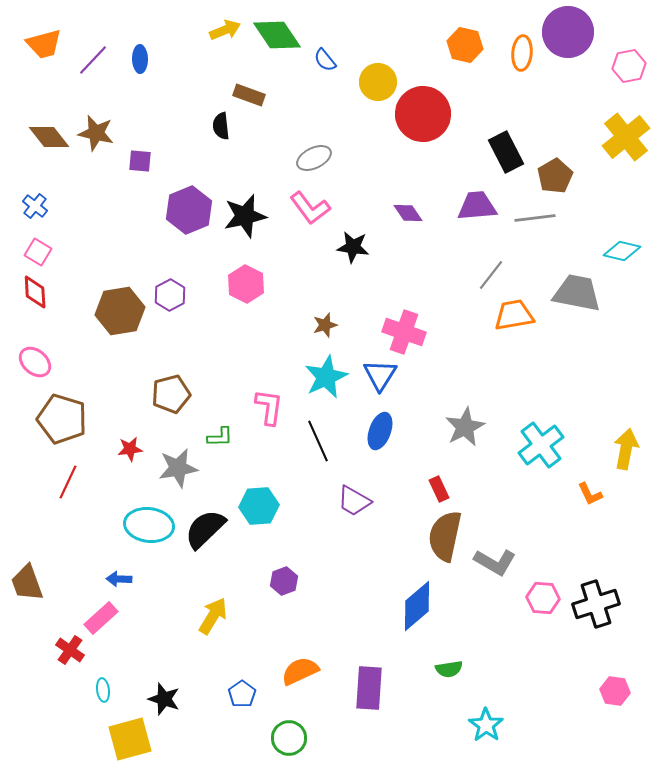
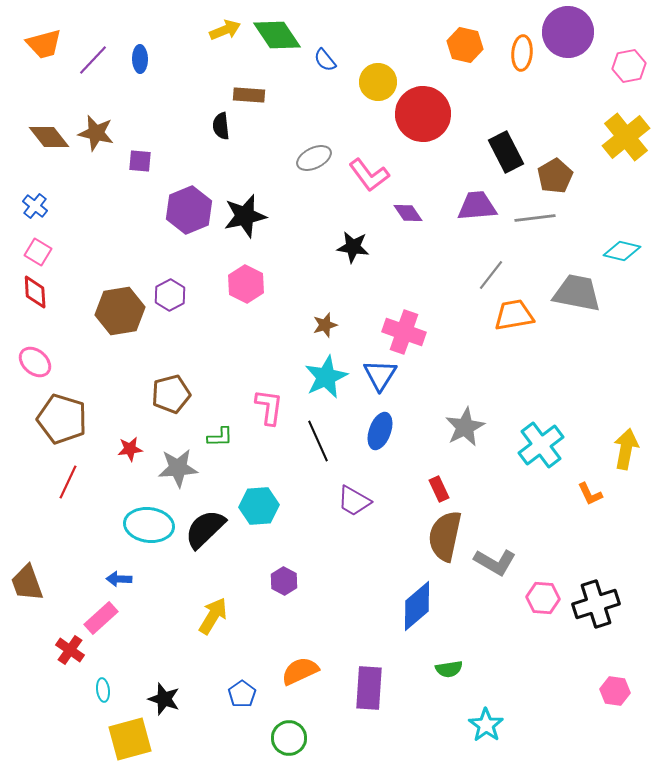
brown rectangle at (249, 95): rotated 16 degrees counterclockwise
pink L-shape at (310, 208): moved 59 px right, 33 px up
gray star at (178, 468): rotated 6 degrees clockwise
purple hexagon at (284, 581): rotated 12 degrees counterclockwise
